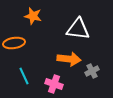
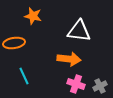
white triangle: moved 1 px right, 2 px down
gray cross: moved 8 px right, 15 px down
pink cross: moved 22 px right
